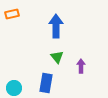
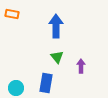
orange rectangle: rotated 24 degrees clockwise
cyan circle: moved 2 px right
